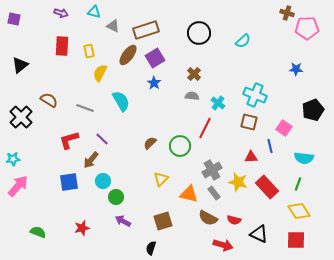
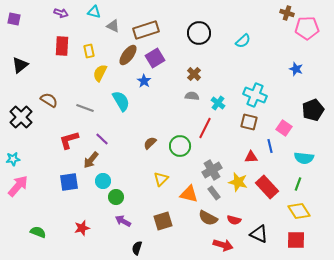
blue star at (296, 69): rotated 16 degrees clockwise
blue star at (154, 83): moved 10 px left, 2 px up
black semicircle at (151, 248): moved 14 px left
